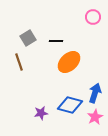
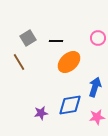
pink circle: moved 5 px right, 21 px down
brown line: rotated 12 degrees counterclockwise
blue arrow: moved 6 px up
blue diamond: rotated 25 degrees counterclockwise
pink star: moved 2 px right; rotated 21 degrees clockwise
